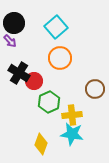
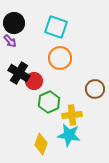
cyan square: rotated 30 degrees counterclockwise
cyan star: moved 3 px left, 1 px down
